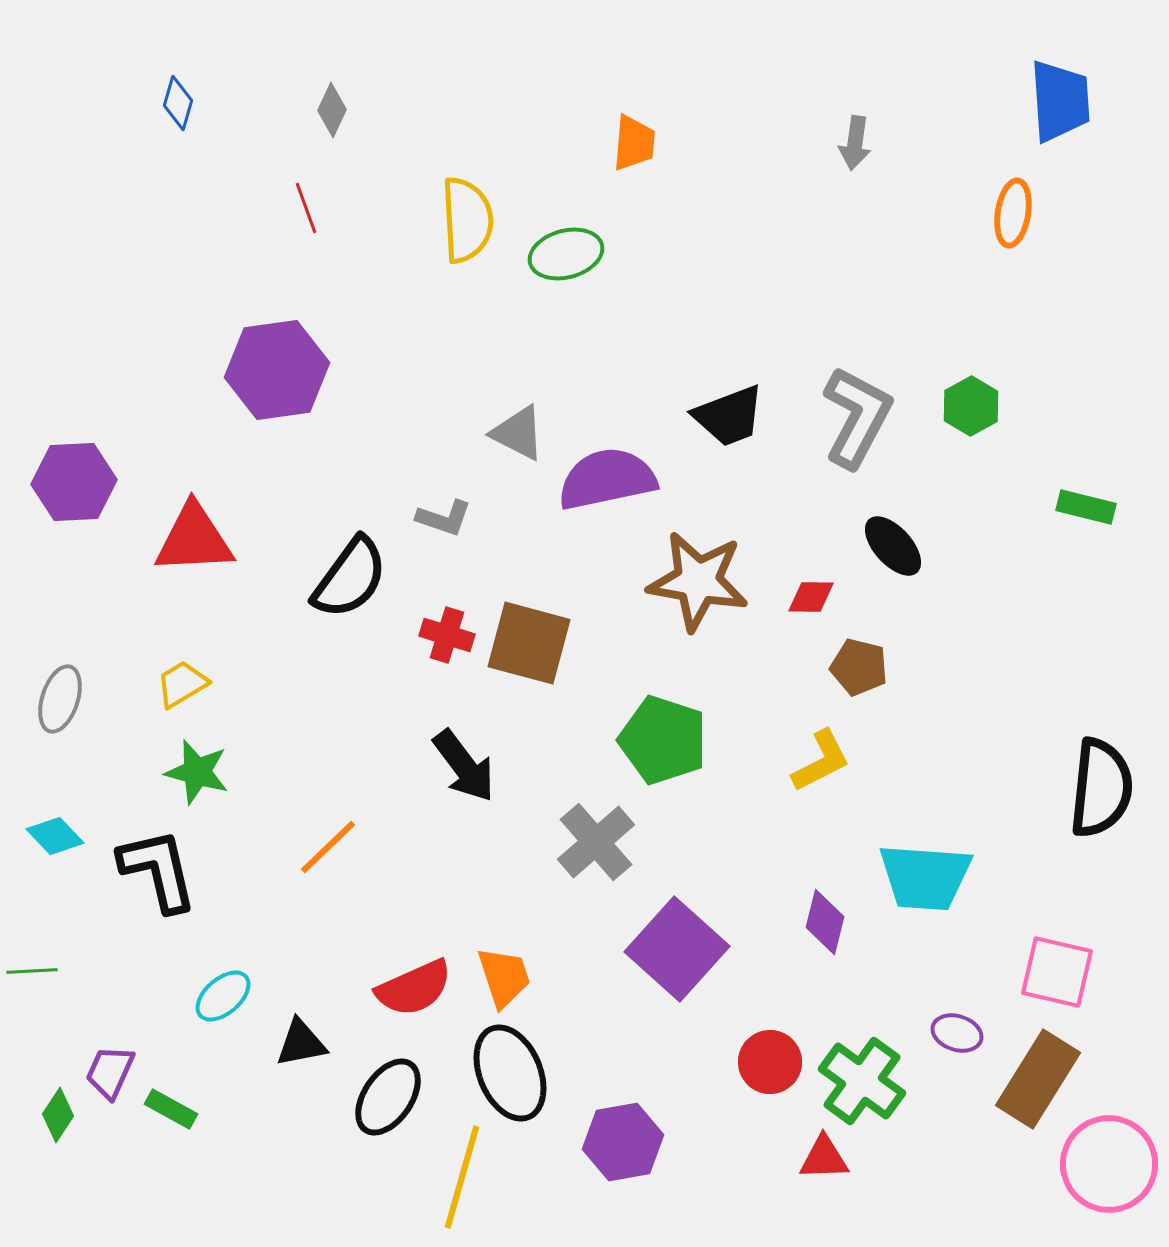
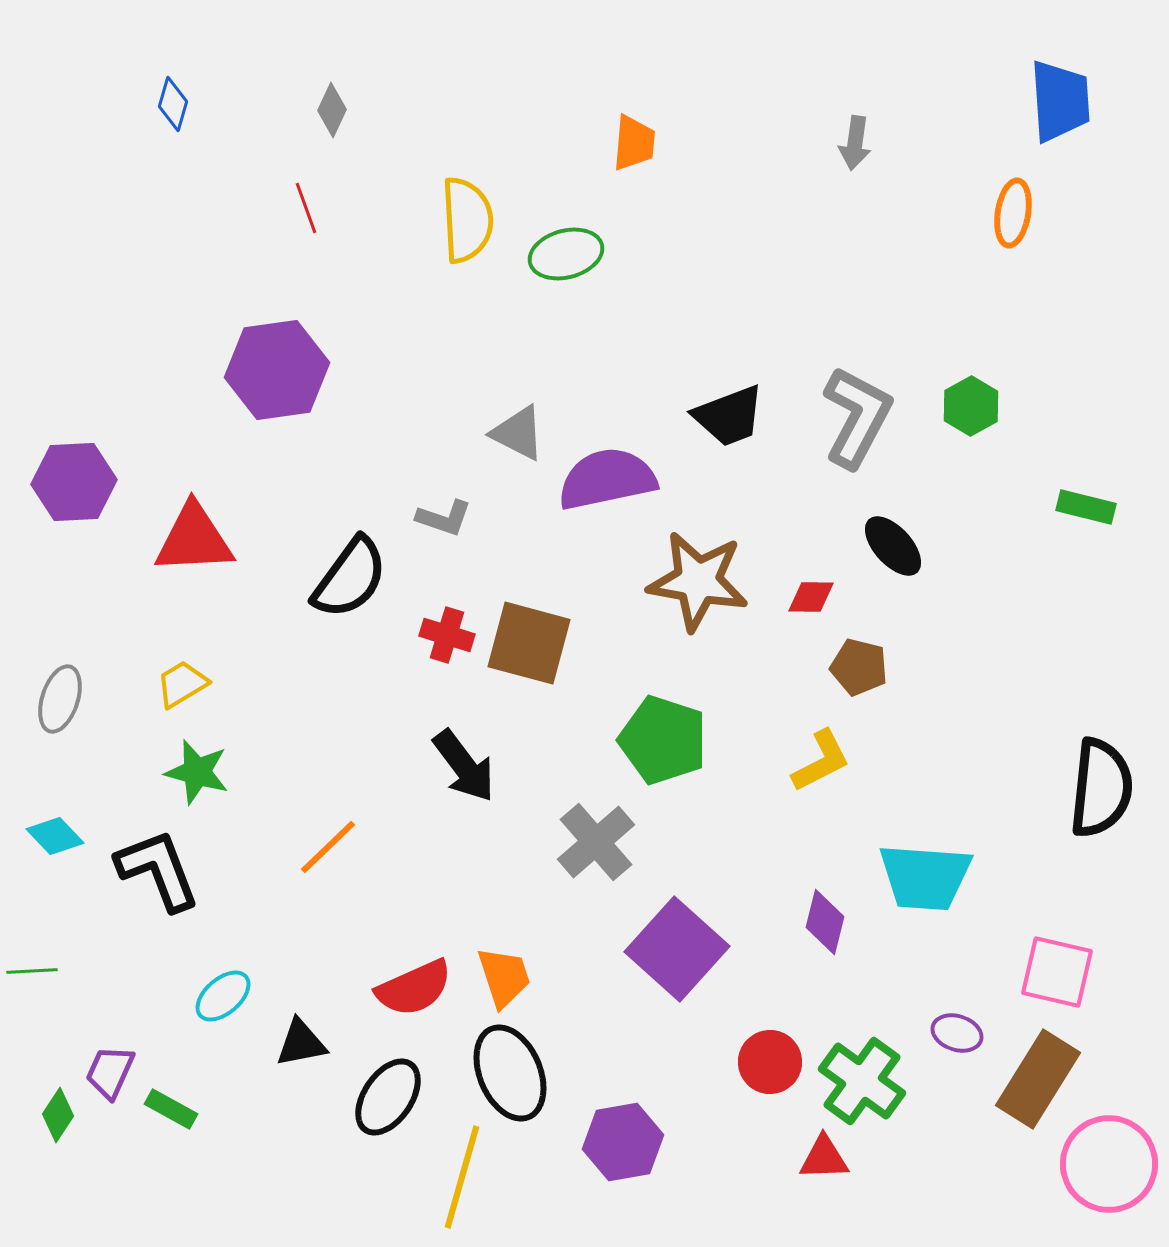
blue diamond at (178, 103): moved 5 px left, 1 px down
black L-shape at (158, 870): rotated 8 degrees counterclockwise
